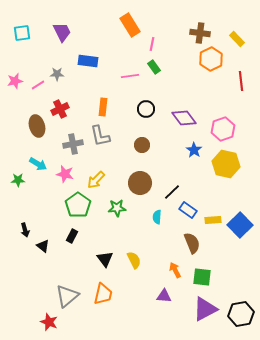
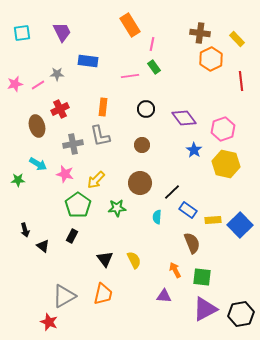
pink star at (15, 81): moved 3 px down
gray triangle at (67, 296): moved 3 px left; rotated 10 degrees clockwise
